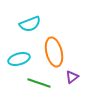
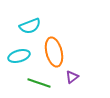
cyan semicircle: moved 2 px down
cyan ellipse: moved 3 px up
